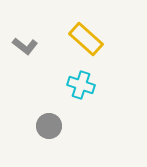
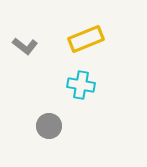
yellow rectangle: rotated 64 degrees counterclockwise
cyan cross: rotated 8 degrees counterclockwise
